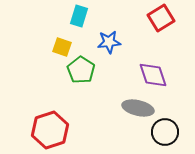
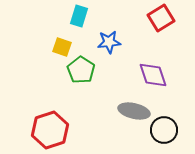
gray ellipse: moved 4 px left, 3 px down
black circle: moved 1 px left, 2 px up
